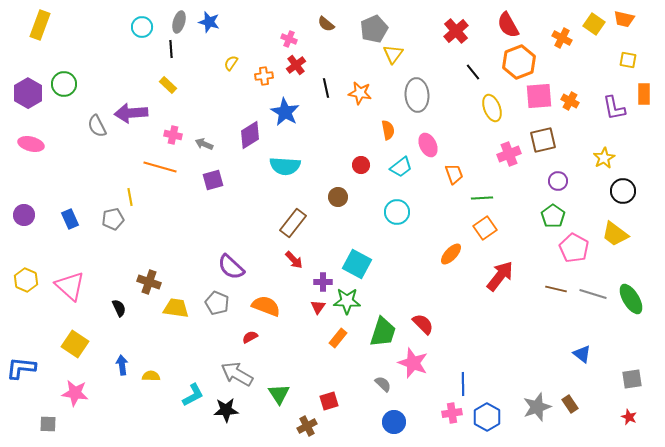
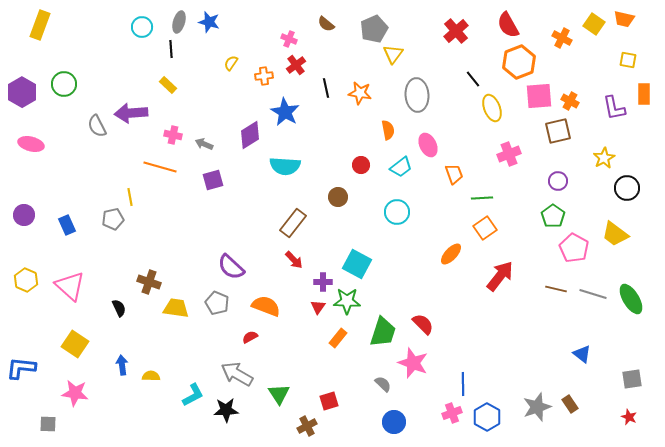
black line at (473, 72): moved 7 px down
purple hexagon at (28, 93): moved 6 px left, 1 px up
brown square at (543, 140): moved 15 px right, 9 px up
black circle at (623, 191): moved 4 px right, 3 px up
blue rectangle at (70, 219): moved 3 px left, 6 px down
pink cross at (452, 413): rotated 12 degrees counterclockwise
